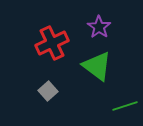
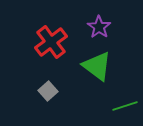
red cross: moved 1 px left, 1 px up; rotated 12 degrees counterclockwise
